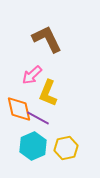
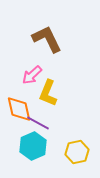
purple line: moved 5 px down
yellow hexagon: moved 11 px right, 4 px down
